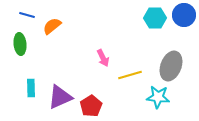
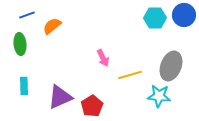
blue line: rotated 35 degrees counterclockwise
cyan rectangle: moved 7 px left, 2 px up
cyan star: moved 1 px right, 1 px up
red pentagon: moved 1 px right
